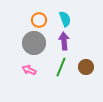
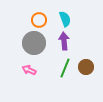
green line: moved 4 px right, 1 px down
